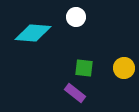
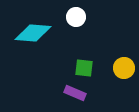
purple rectangle: rotated 15 degrees counterclockwise
